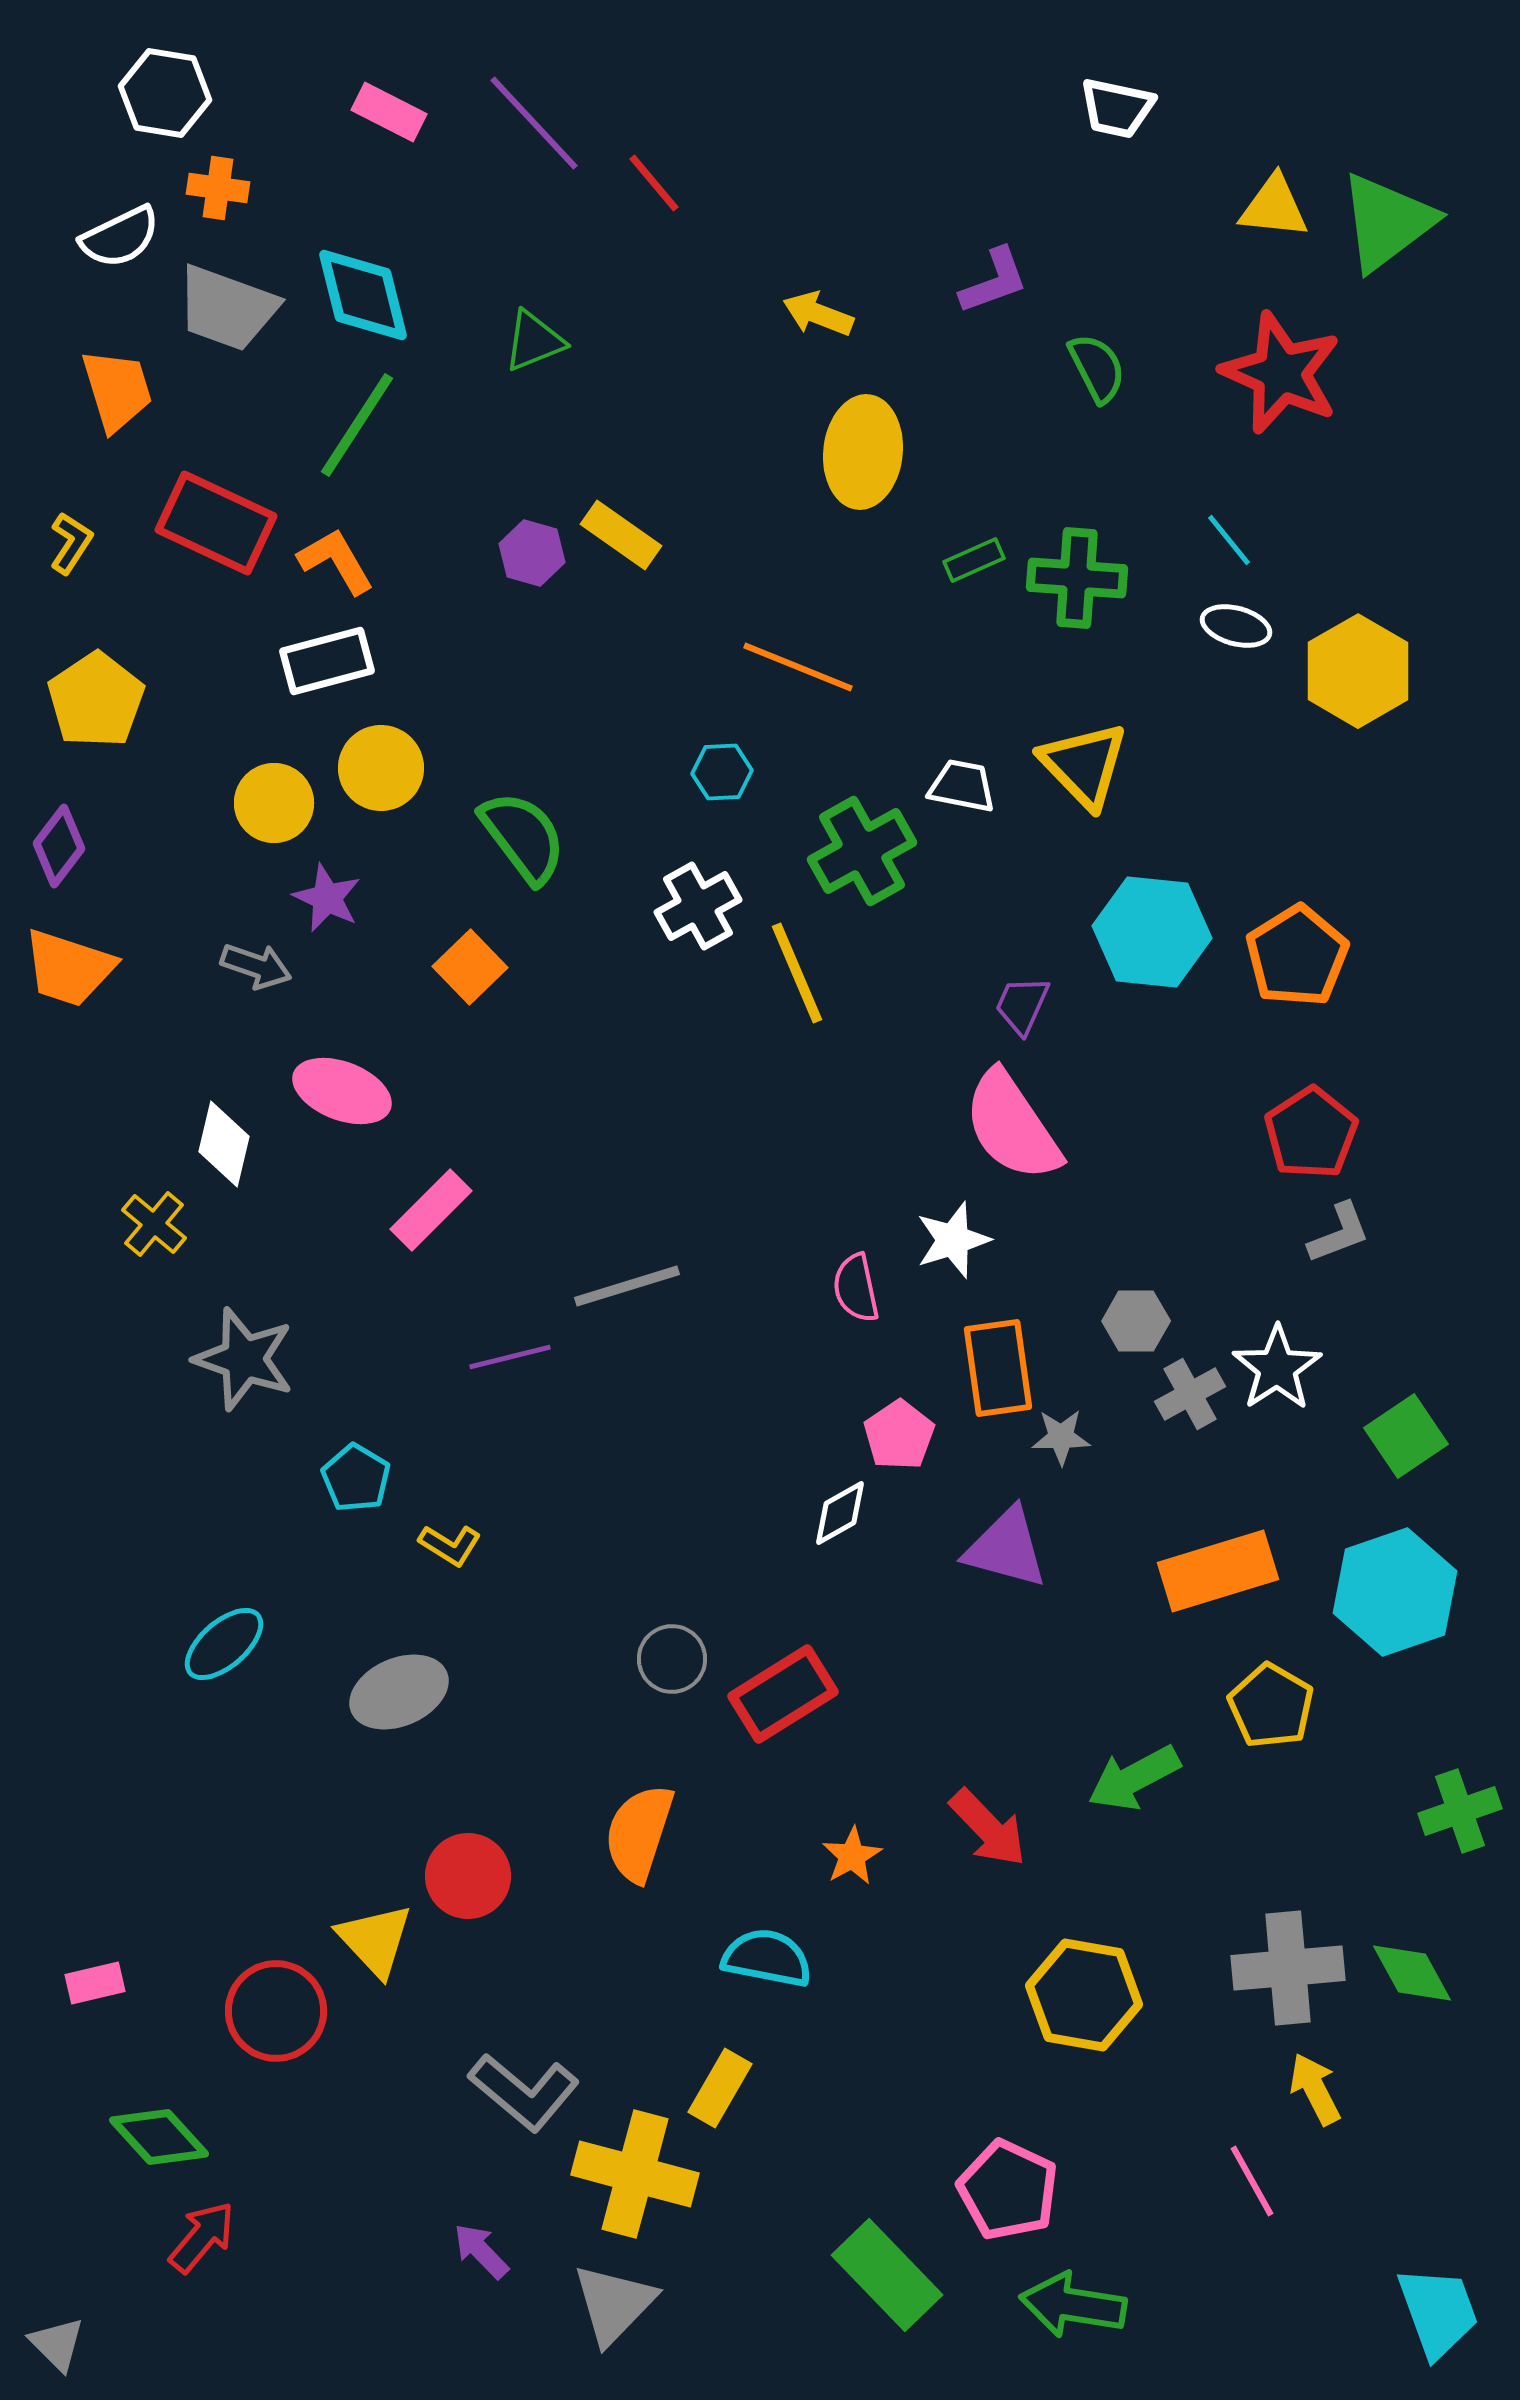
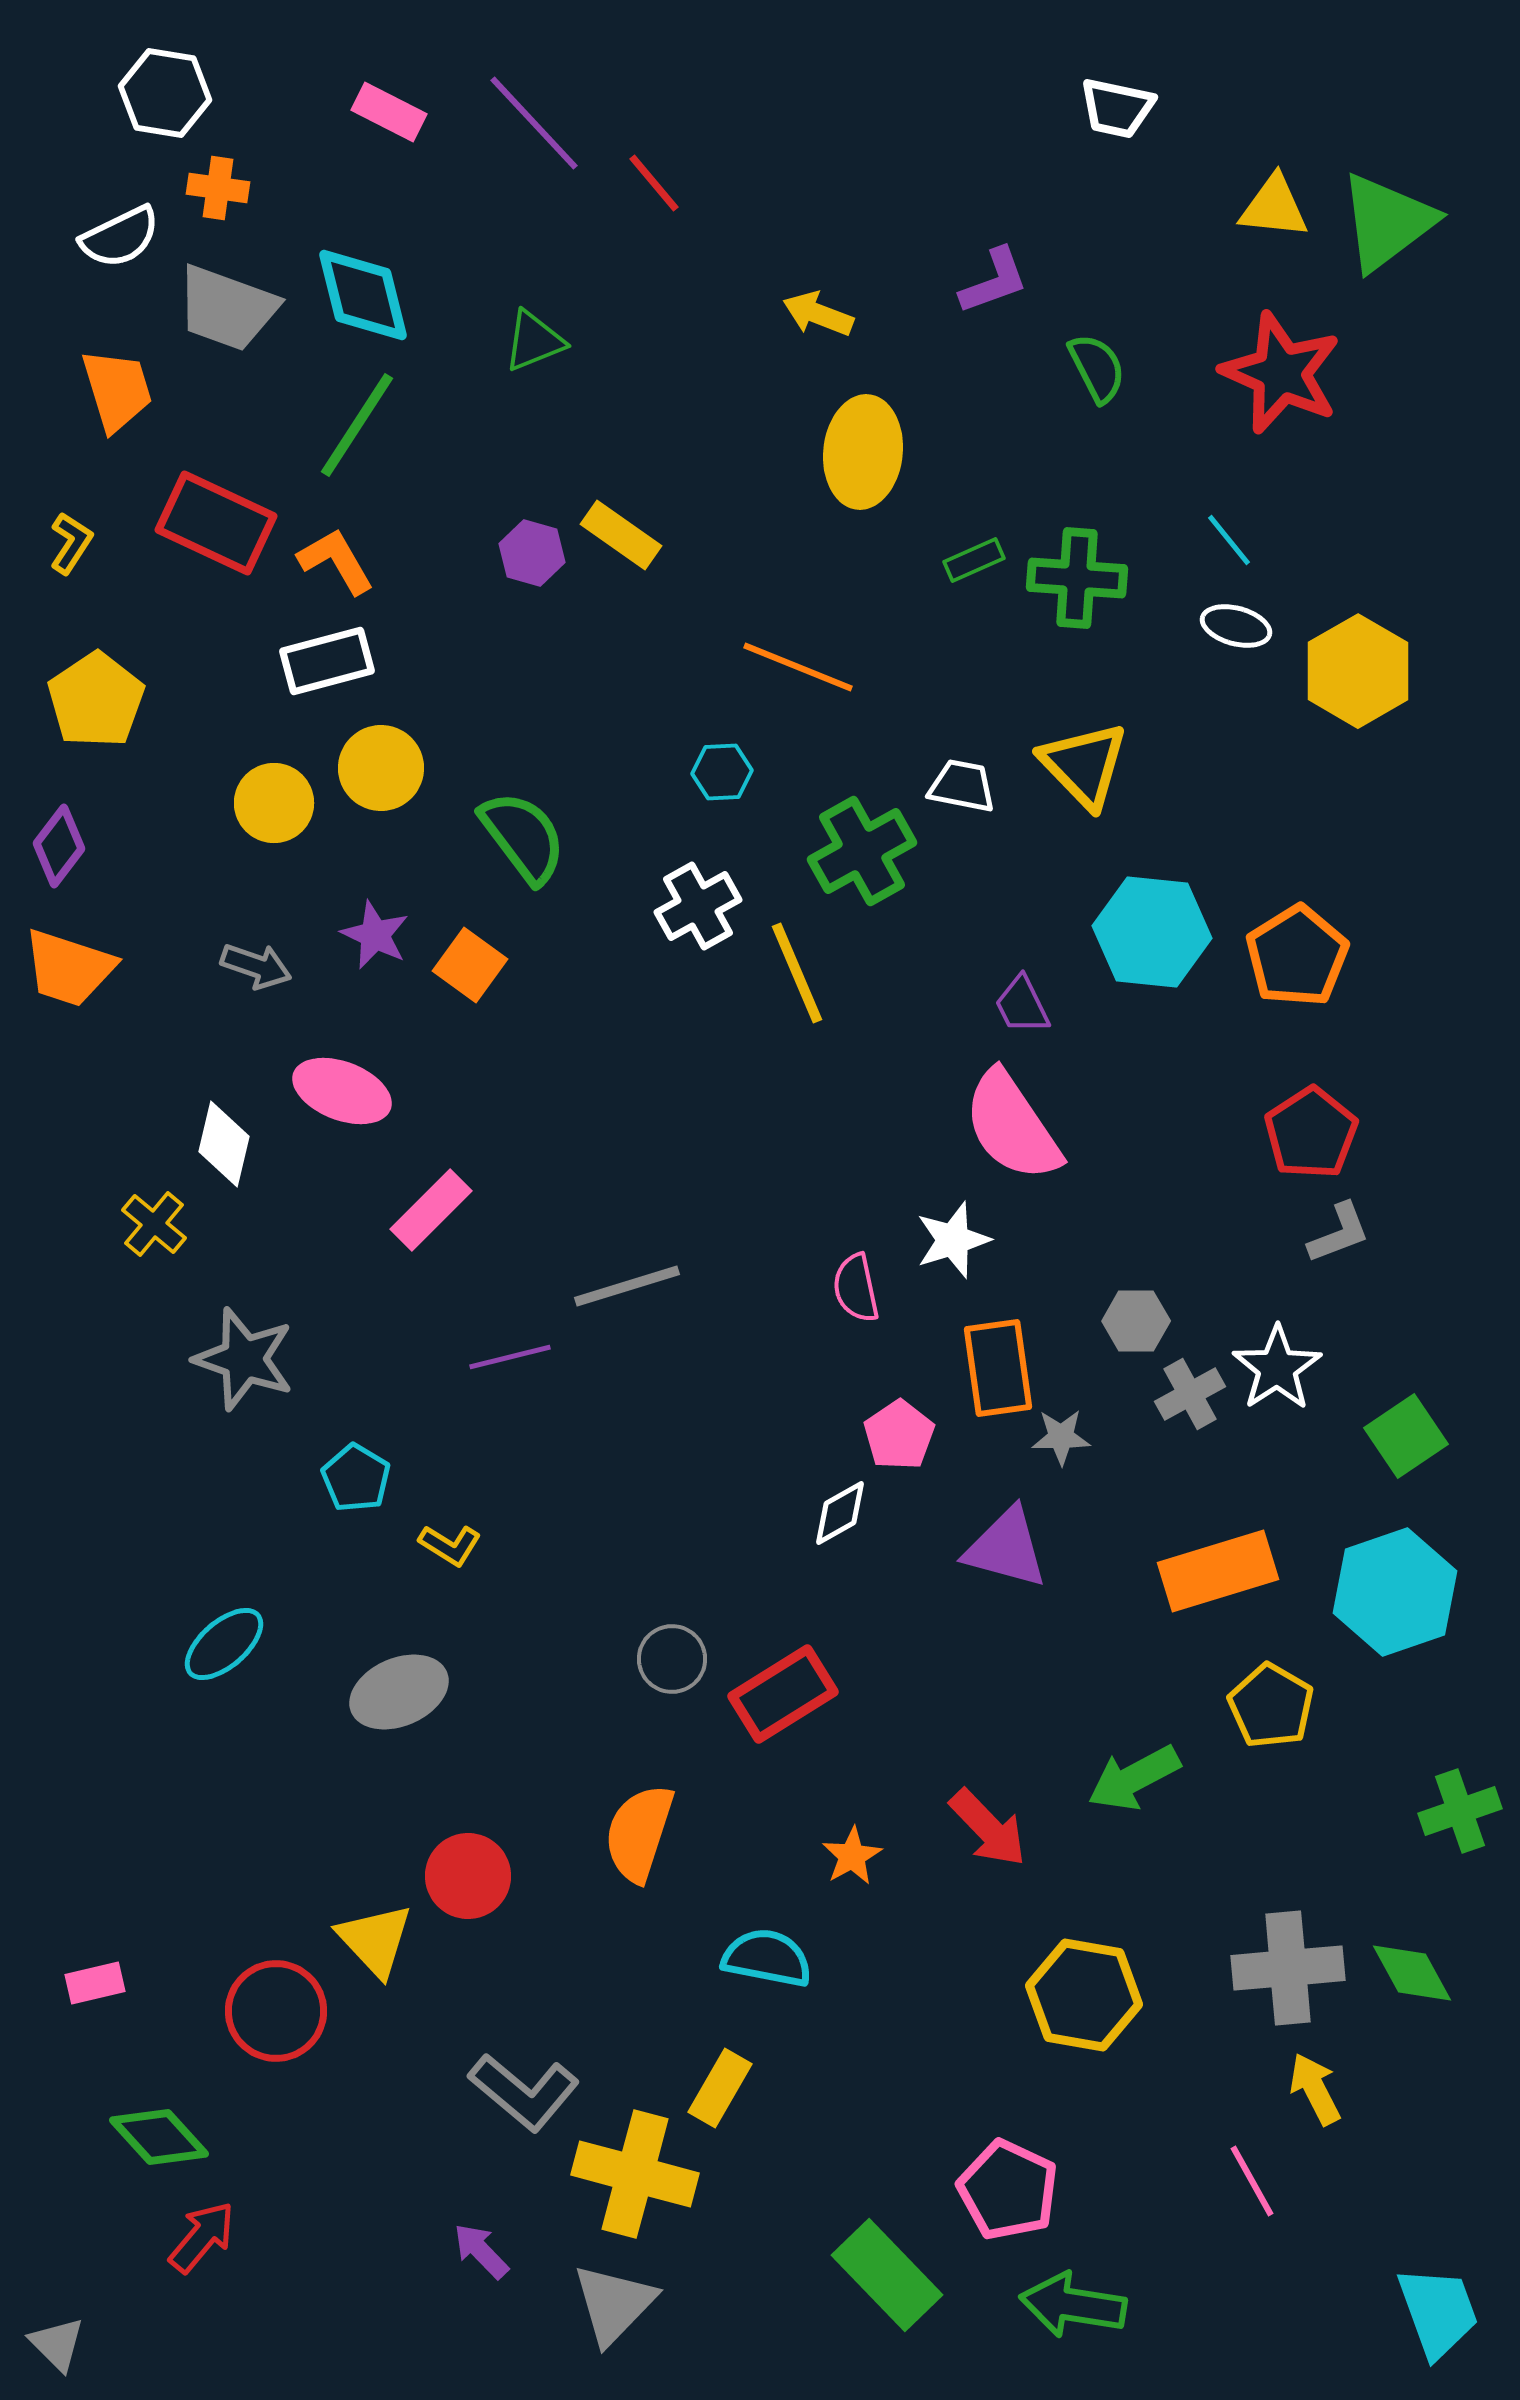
purple star at (327, 898): moved 48 px right, 37 px down
orange square at (470, 967): moved 2 px up; rotated 10 degrees counterclockwise
purple trapezoid at (1022, 1005): rotated 50 degrees counterclockwise
